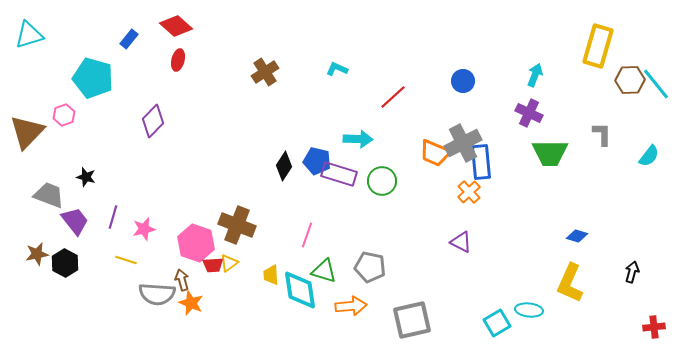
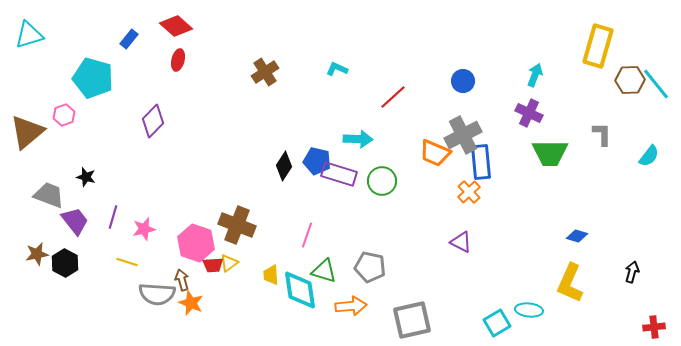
brown triangle at (27, 132): rotated 6 degrees clockwise
gray cross at (463, 143): moved 8 px up
yellow line at (126, 260): moved 1 px right, 2 px down
